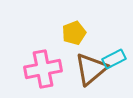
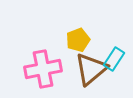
yellow pentagon: moved 4 px right, 7 px down
cyan rectangle: rotated 30 degrees counterclockwise
